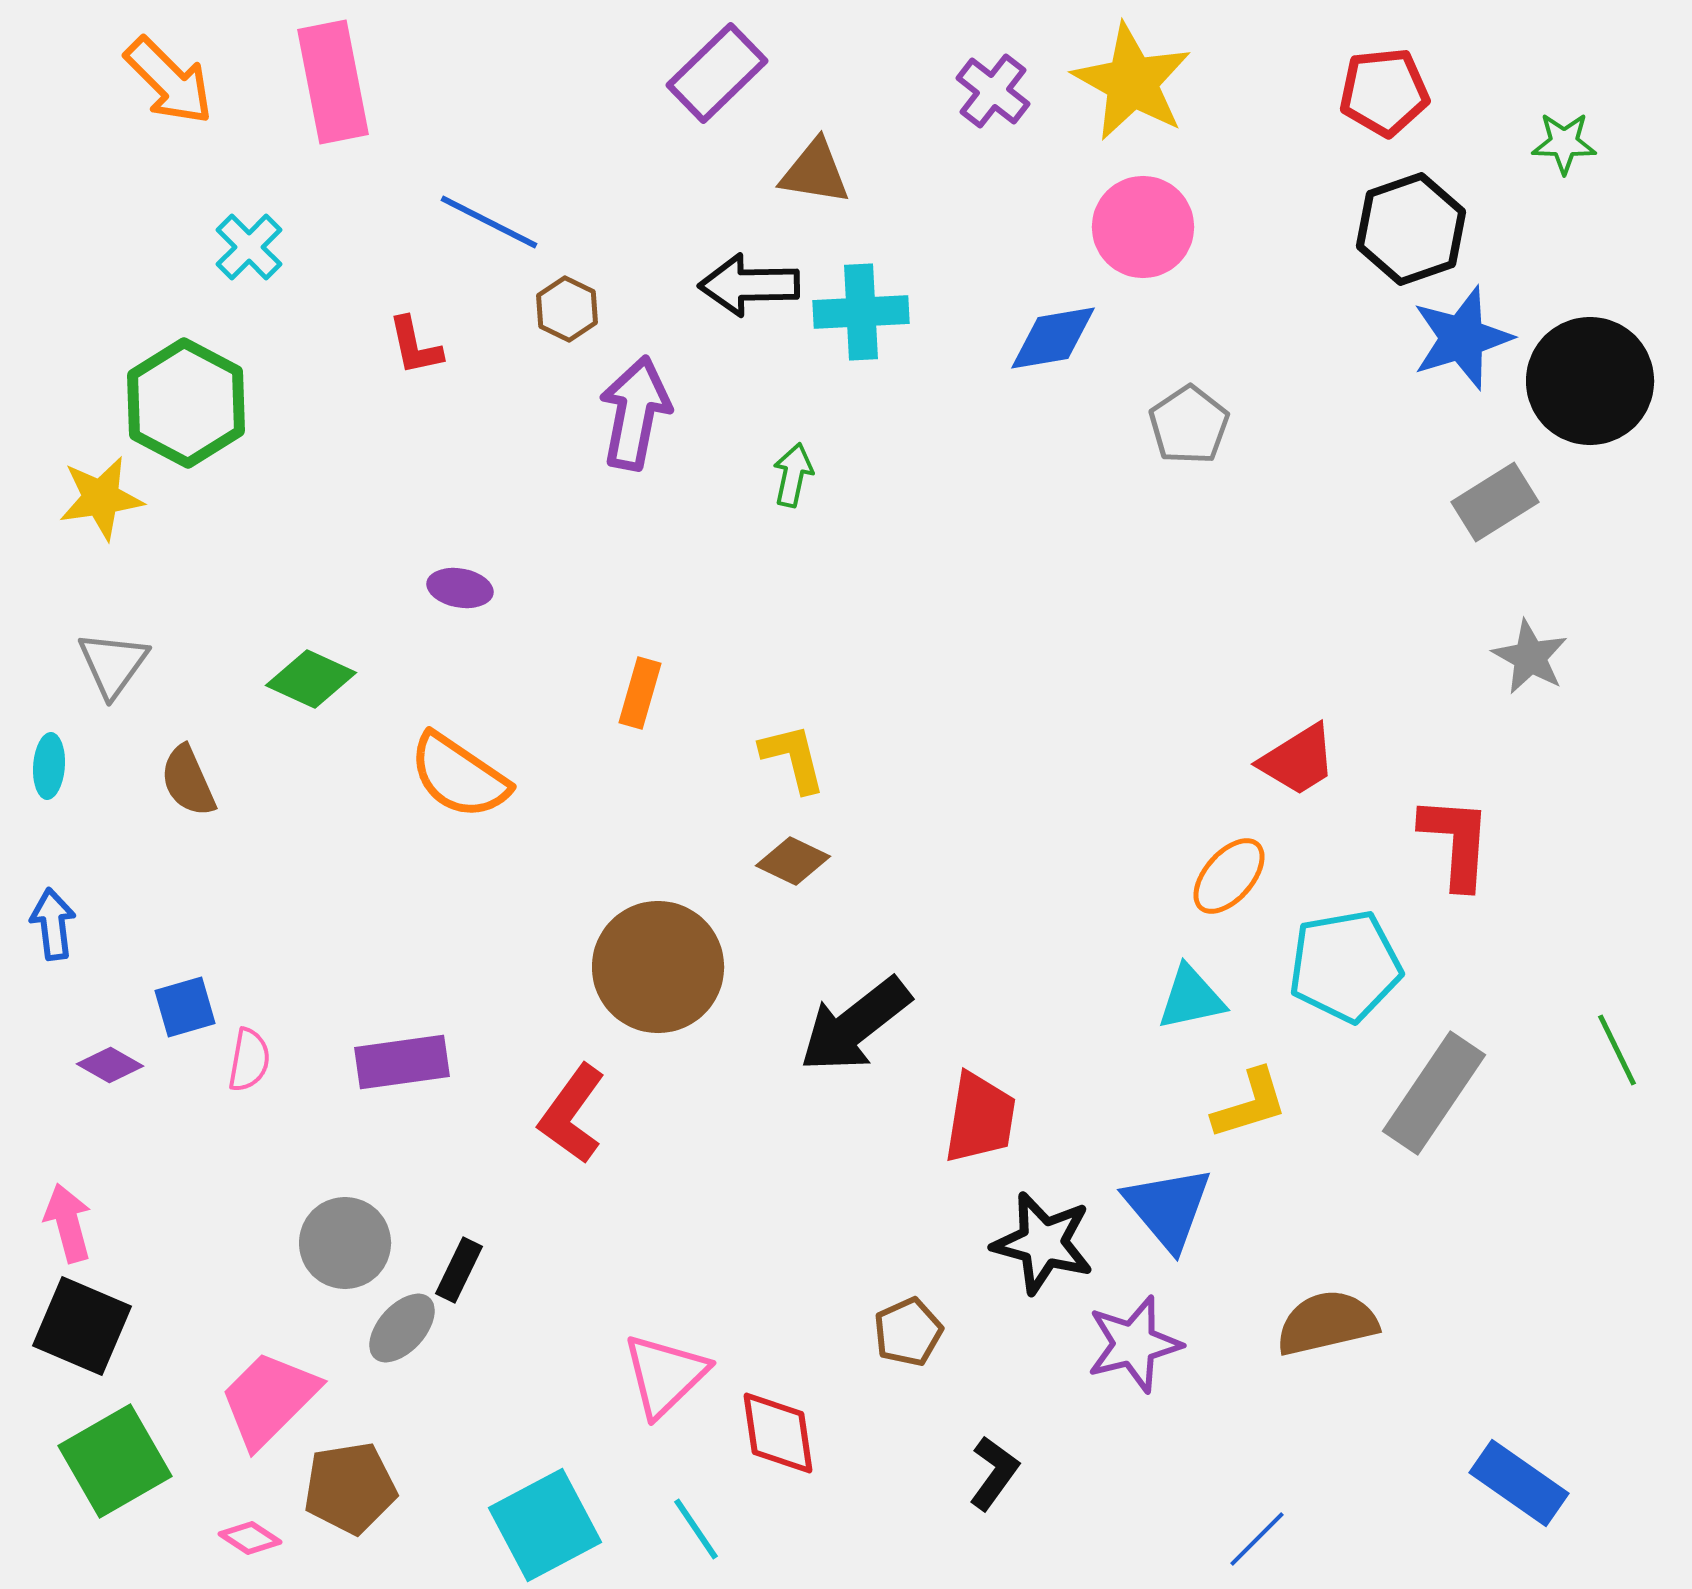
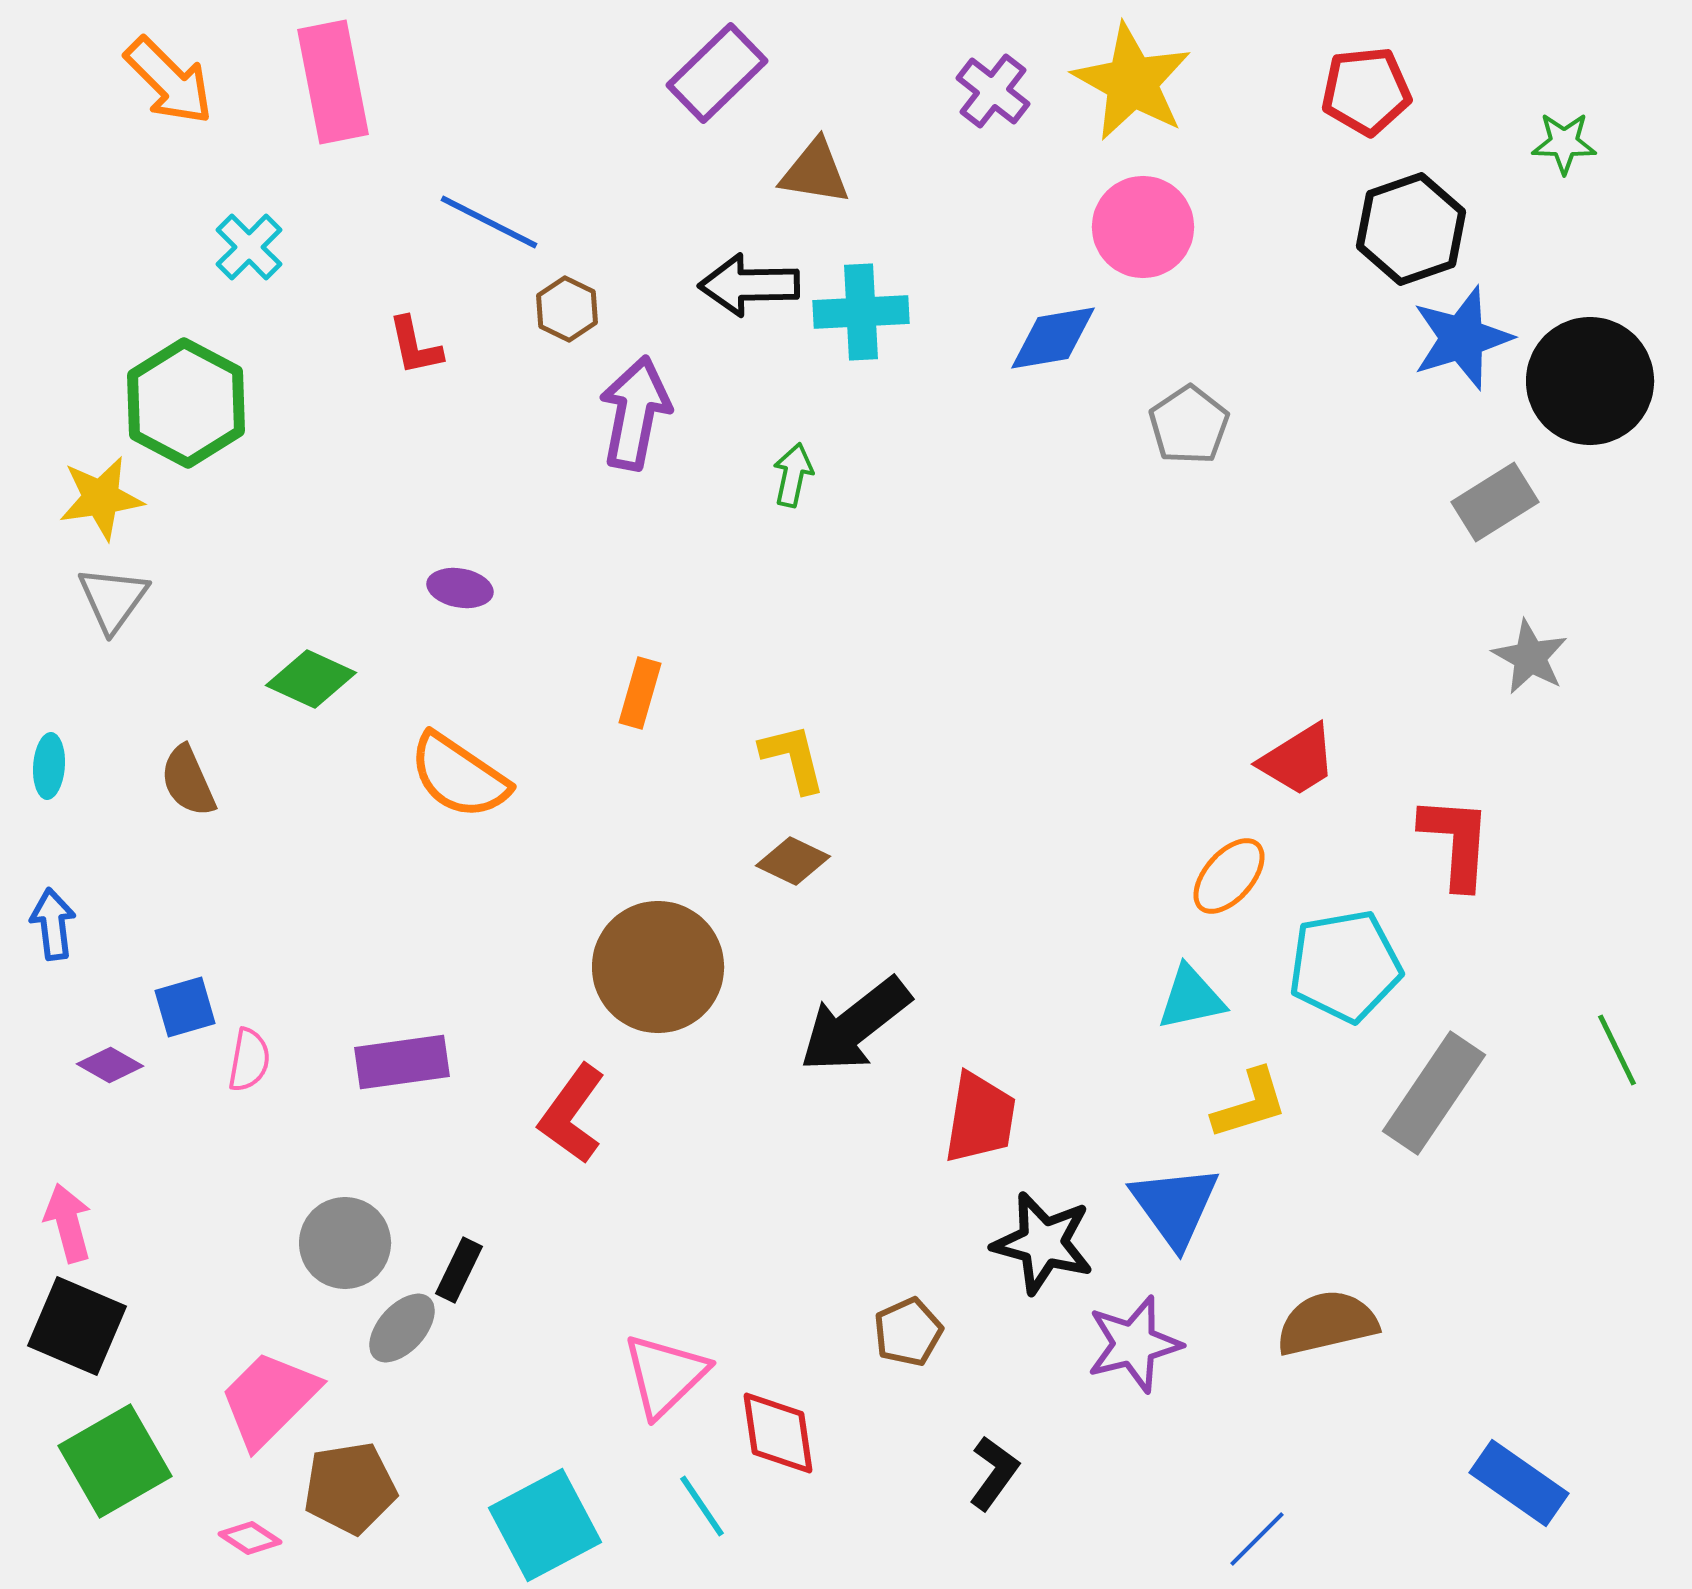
red pentagon at (1384, 92): moved 18 px left, 1 px up
gray triangle at (113, 664): moved 65 px up
blue triangle at (1168, 1208): moved 7 px right, 2 px up; rotated 4 degrees clockwise
black square at (82, 1326): moved 5 px left
cyan line at (696, 1529): moved 6 px right, 23 px up
